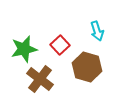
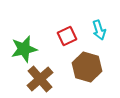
cyan arrow: moved 2 px right, 1 px up
red square: moved 7 px right, 9 px up; rotated 18 degrees clockwise
brown cross: rotated 12 degrees clockwise
